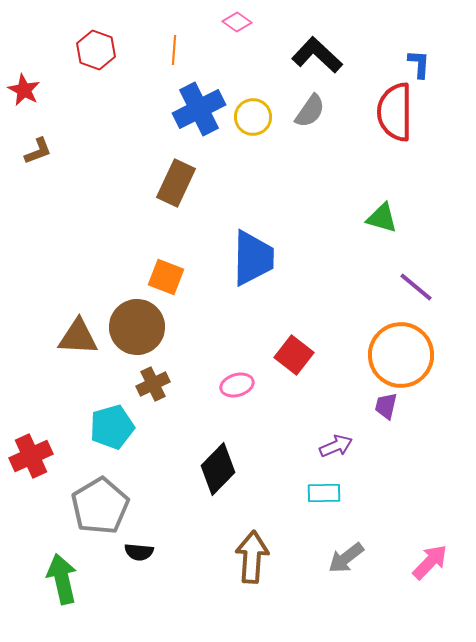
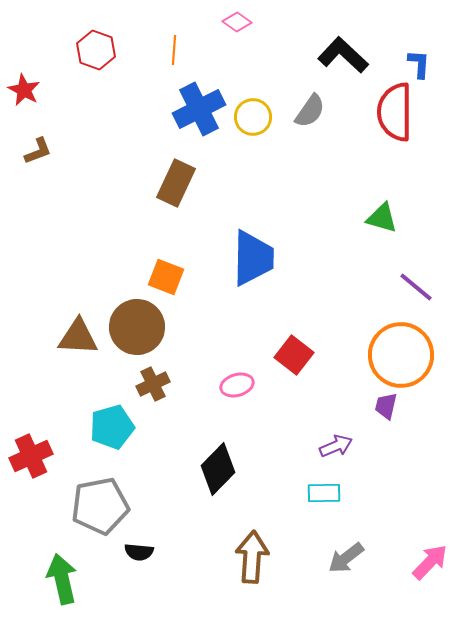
black L-shape: moved 26 px right
gray pentagon: rotated 20 degrees clockwise
